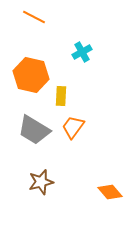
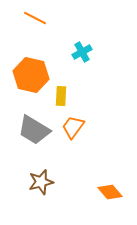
orange line: moved 1 px right, 1 px down
